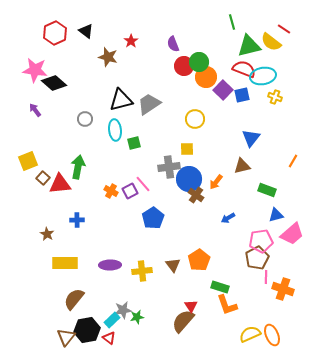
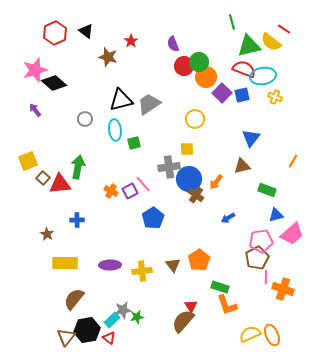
pink star at (35, 70): rotated 25 degrees counterclockwise
purple square at (223, 90): moved 1 px left, 3 px down
